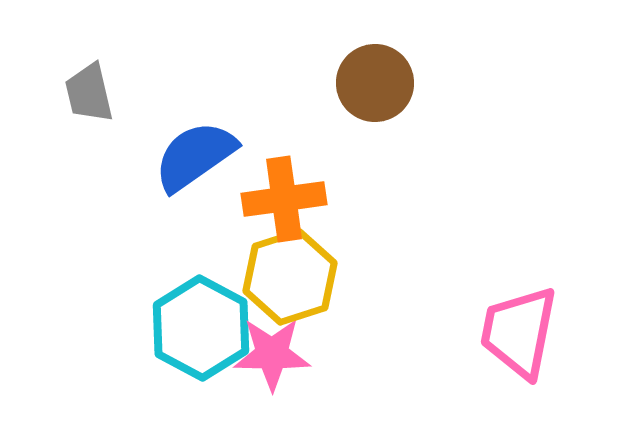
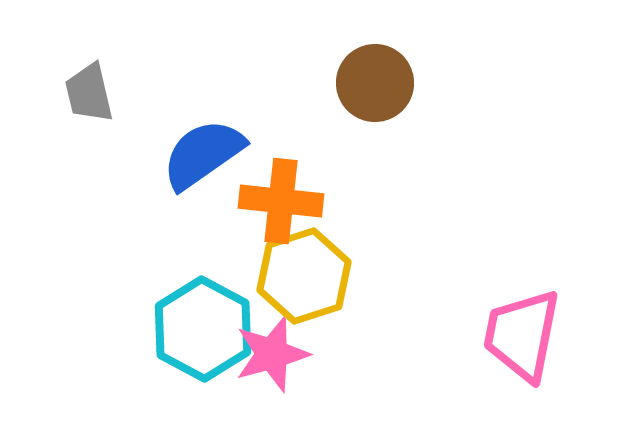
blue semicircle: moved 8 px right, 2 px up
orange cross: moved 3 px left, 2 px down; rotated 14 degrees clockwise
yellow hexagon: moved 14 px right, 1 px up
cyan hexagon: moved 2 px right, 1 px down
pink trapezoid: moved 3 px right, 3 px down
pink star: rotated 16 degrees counterclockwise
